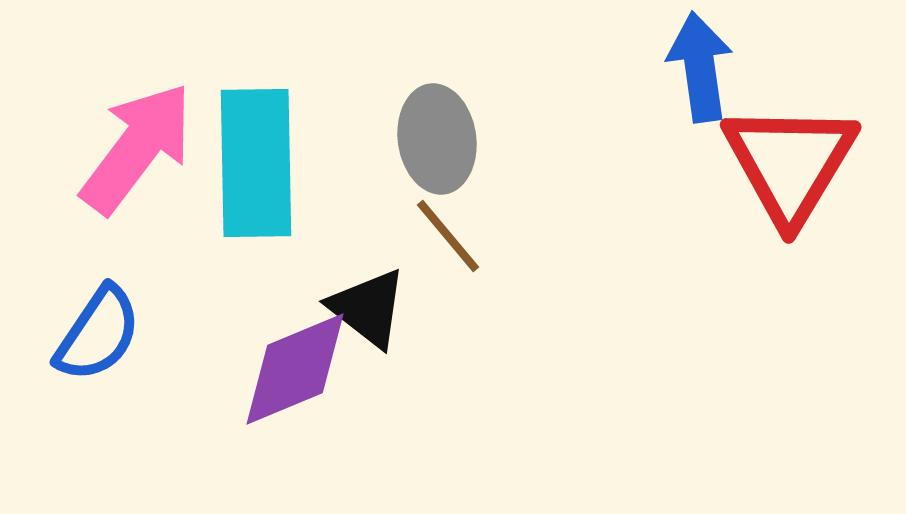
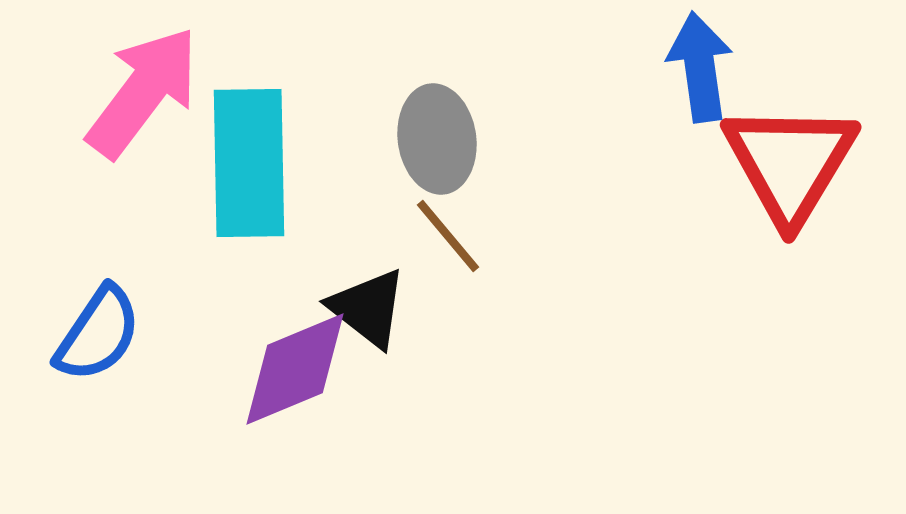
pink arrow: moved 6 px right, 56 px up
cyan rectangle: moved 7 px left
